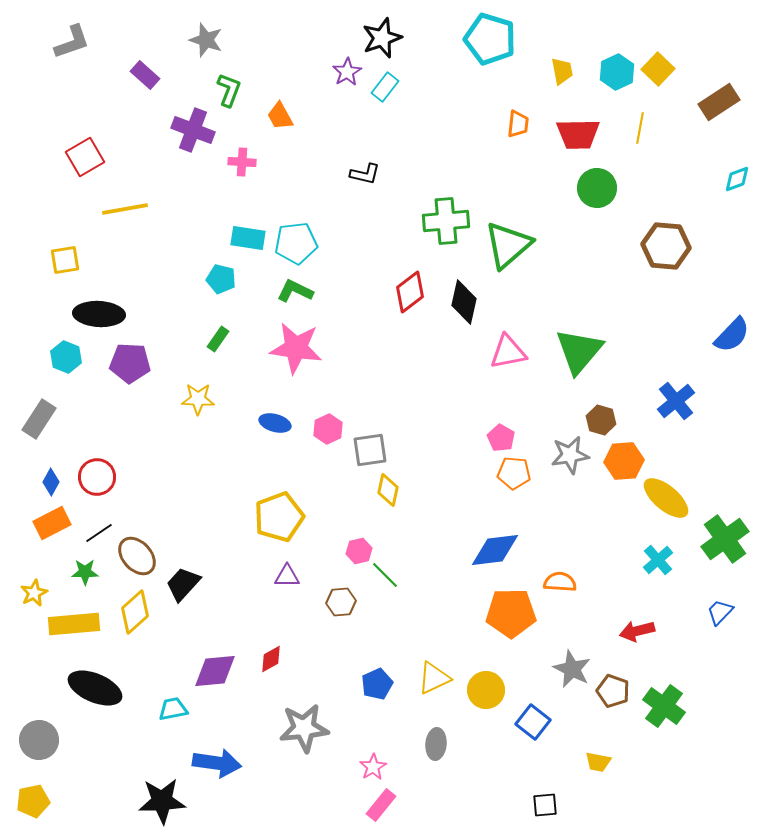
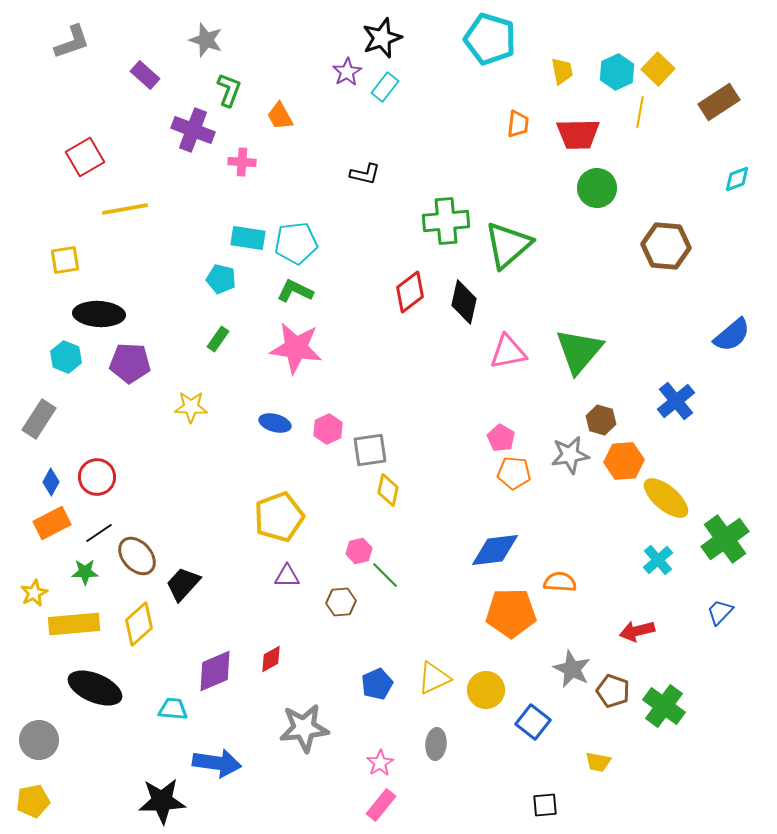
yellow line at (640, 128): moved 16 px up
blue semicircle at (732, 335): rotated 6 degrees clockwise
yellow star at (198, 399): moved 7 px left, 8 px down
yellow diamond at (135, 612): moved 4 px right, 12 px down
purple diamond at (215, 671): rotated 18 degrees counterclockwise
cyan trapezoid at (173, 709): rotated 16 degrees clockwise
pink star at (373, 767): moved 7 px right, 4 px up
